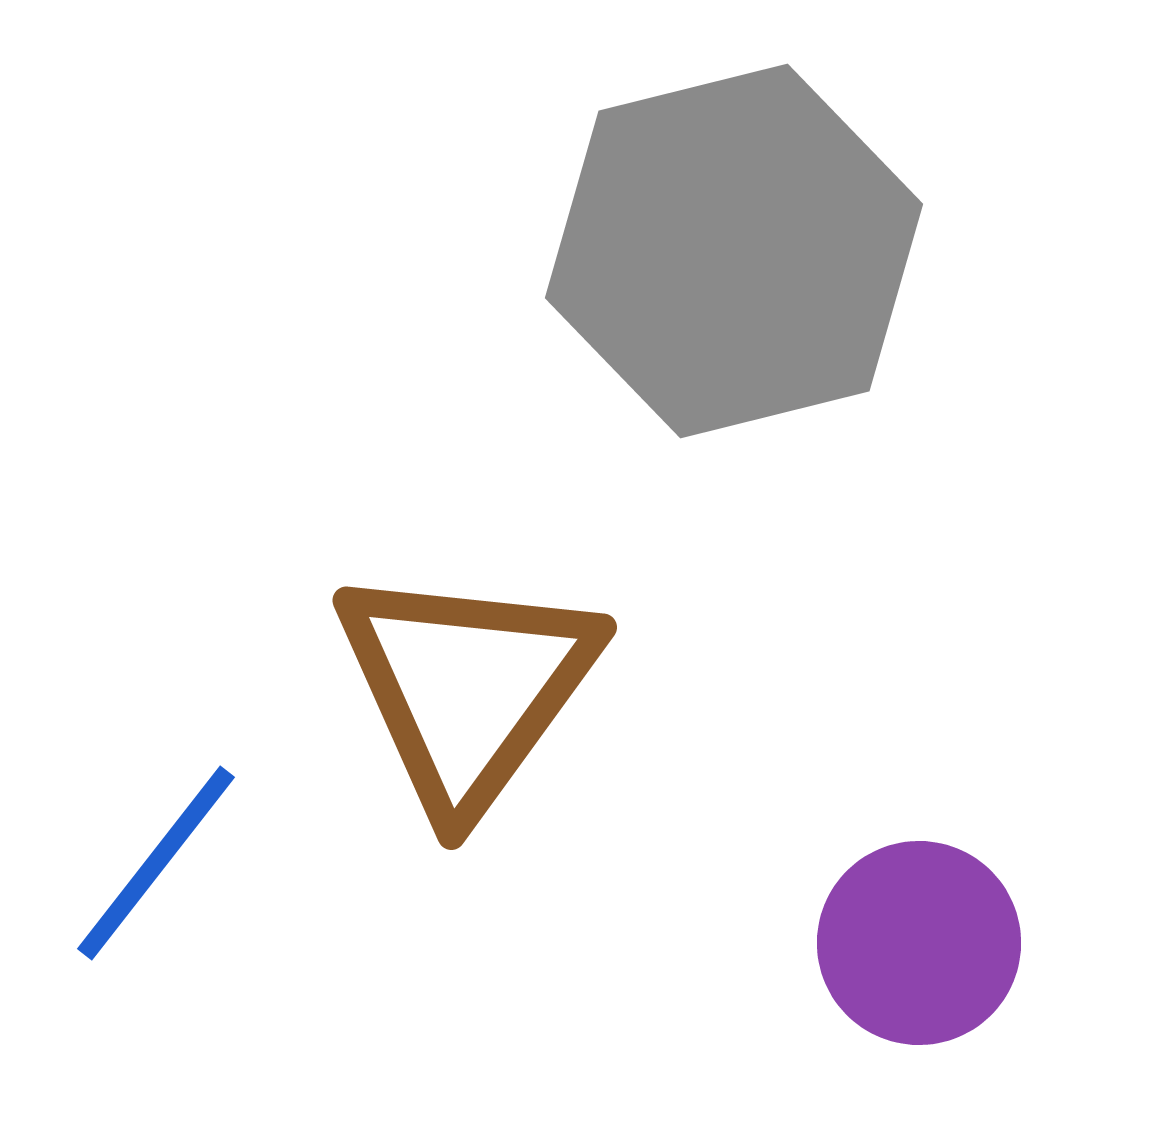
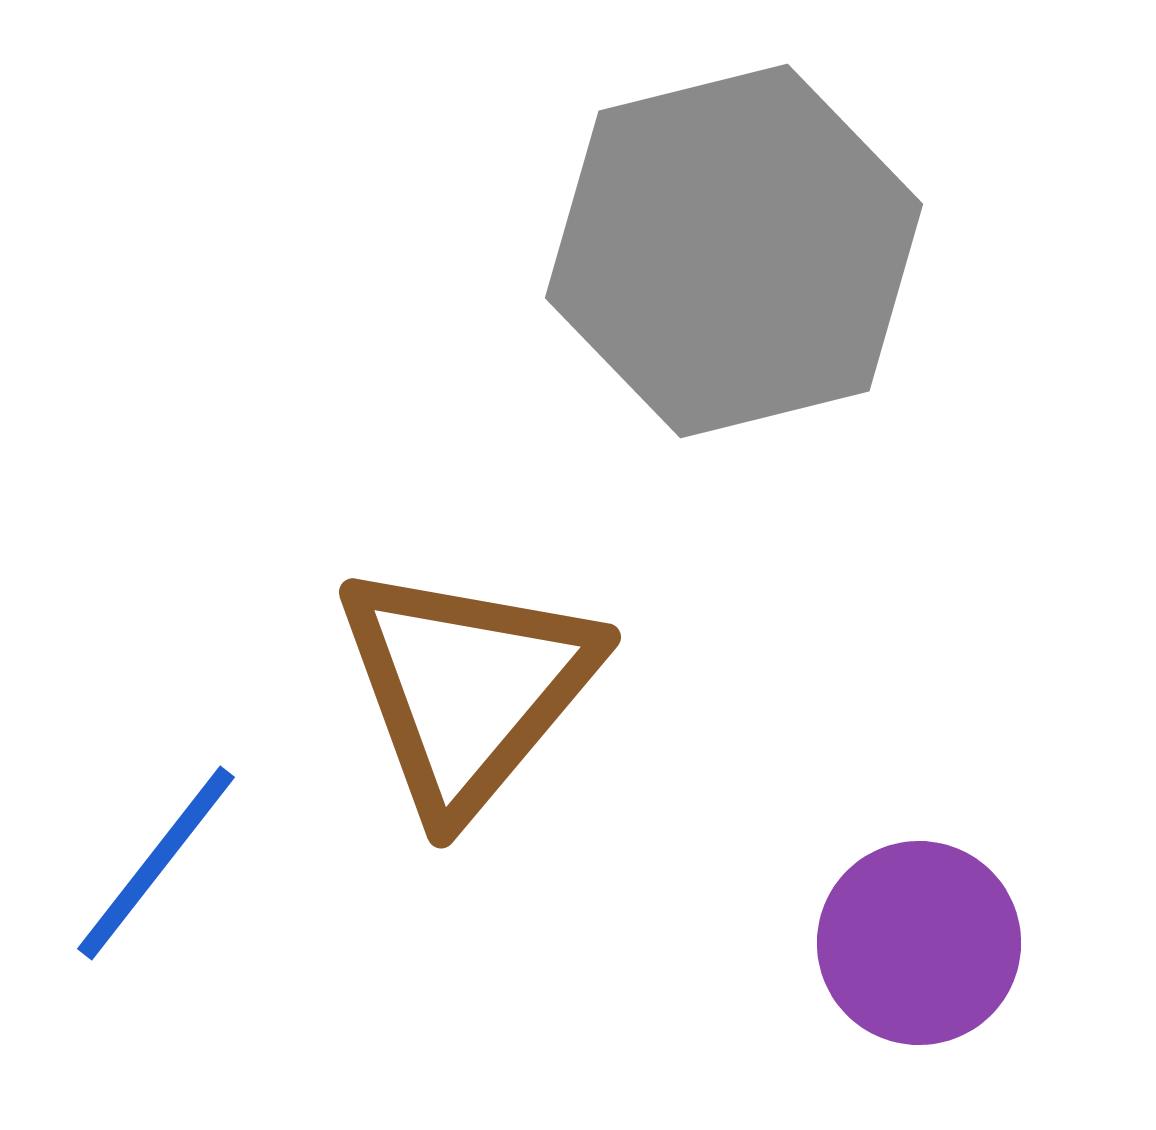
brown triangle: rotated 4 degrees clockwise
